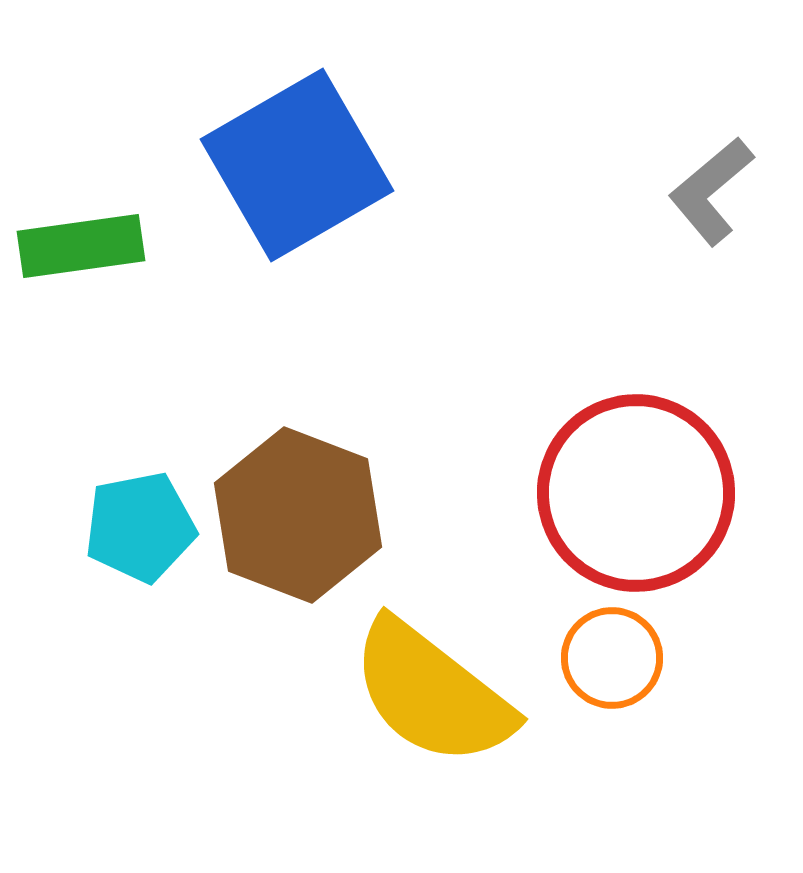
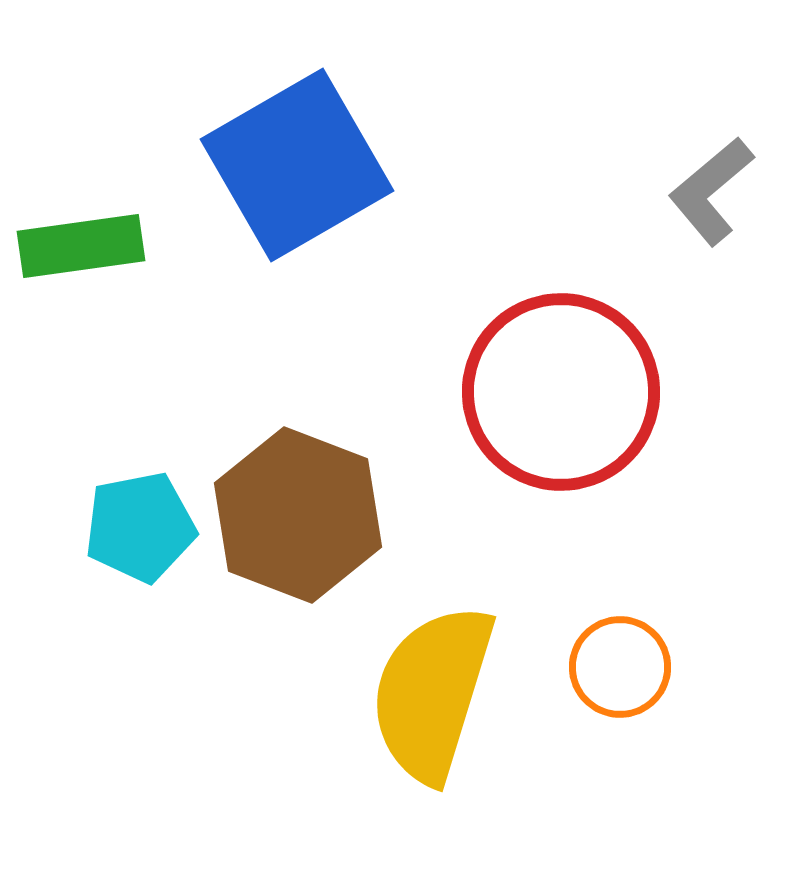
red circle: moved 75 px left, 101 px up
orange circle: moved 8 px right, 9 px down
yellow semicircle: rotated 69 degrees clockwise
